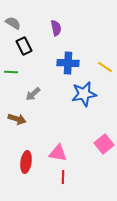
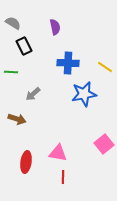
purple semicircle: moved 1 px left, 1 px up
